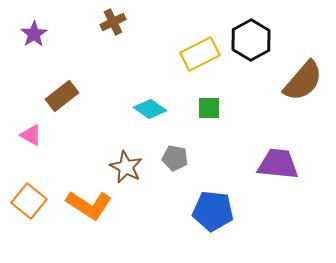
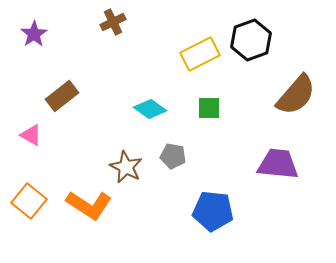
black hexagon: rotated 9 degrees clockwise
brown semicircle: moved 7 px left, 14 px down
gray pentagon: moved 2 px left, 2 px up
